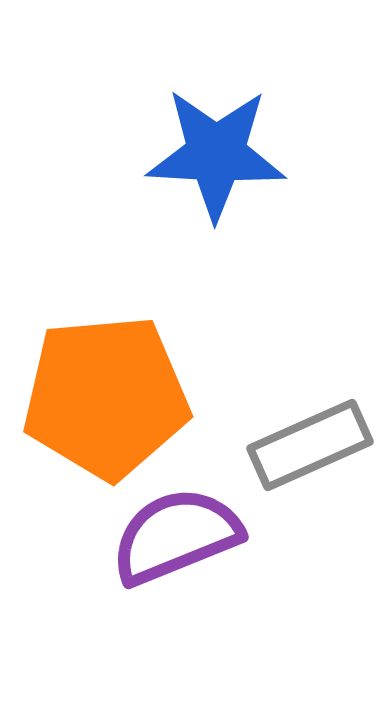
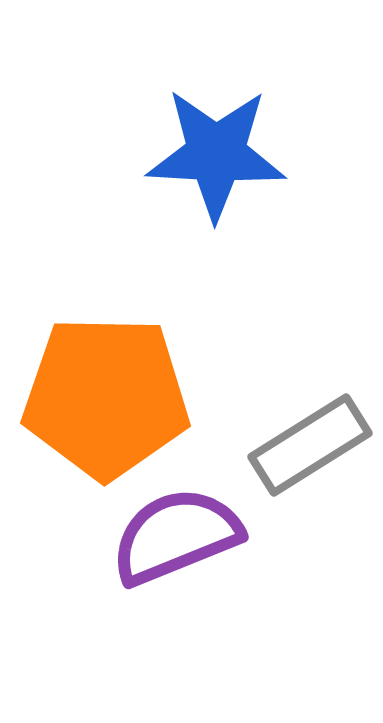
orange pentagon: rotated 6 degrees clockwise
gray rectangle: rotated 8 degrees counterclockwise
